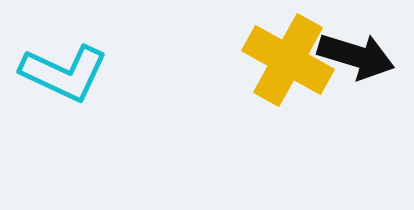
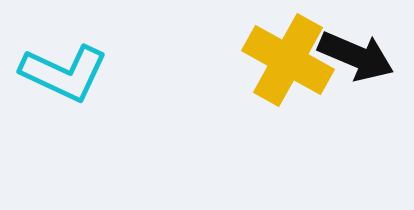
black arrow: rotated 6 degrees clockwise
